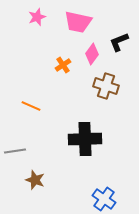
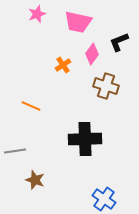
pink star: moved 3 px up
